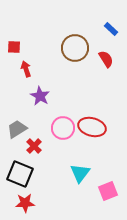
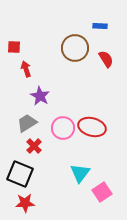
blue rectangle: moved 11 px left, 3 px up; rotated 40 degrees counterclockwise
gray trapezoid: moved 10 px right, 6 px up
pink square: moved 6 px left, 1 px down; rotated 12 degrees counterclockwise
